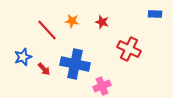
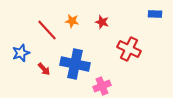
blue star: moved 2 px left, 4 px up
